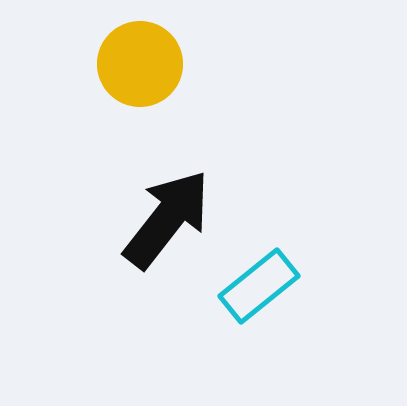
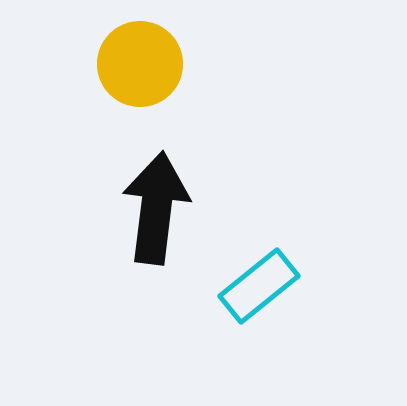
black arrow: moved 11 px left, 11 px up; rotated 31 degrees counterclockwise
